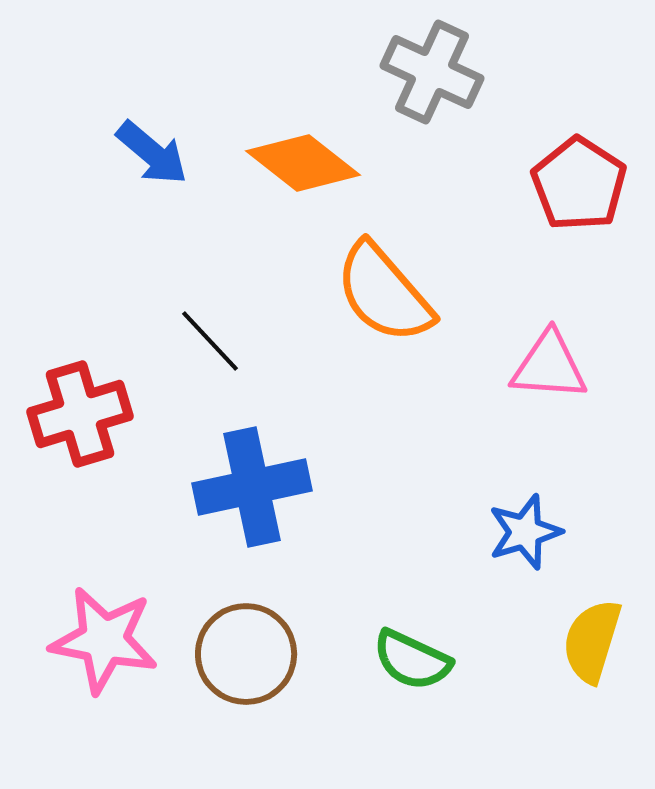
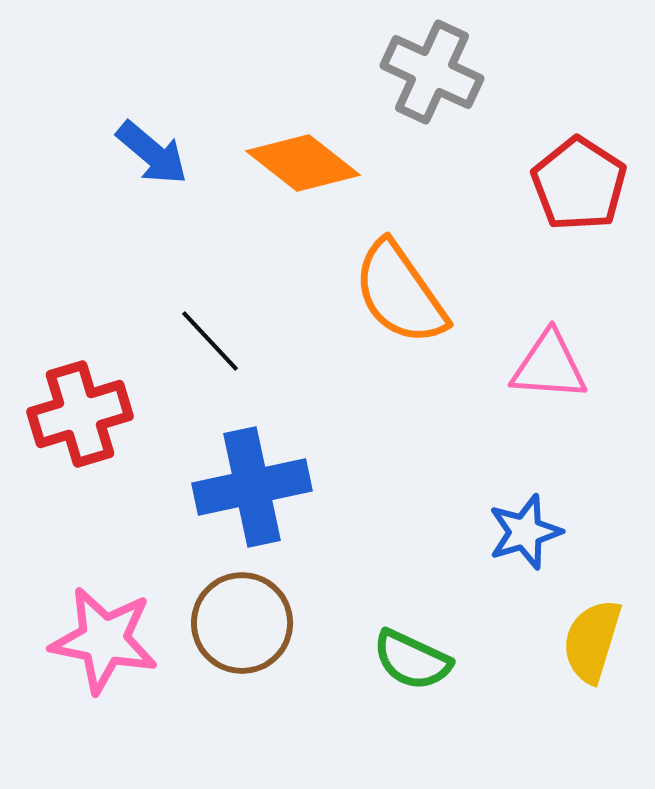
orange semicircle: moved 16 px right; rotated 6 degrees clockwise
brown circle: moved 4 px left, 31 px up
